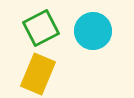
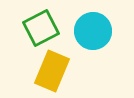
yellow rectangle: moved 14 px right, 3 px up
